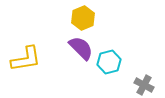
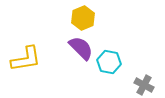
cyan hexagon: rotated 25 degrees clockwise
